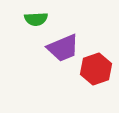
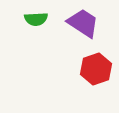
purple trapezoid: moved 20 px right, 25 px up; rotated 124 degrees counterclockwise
